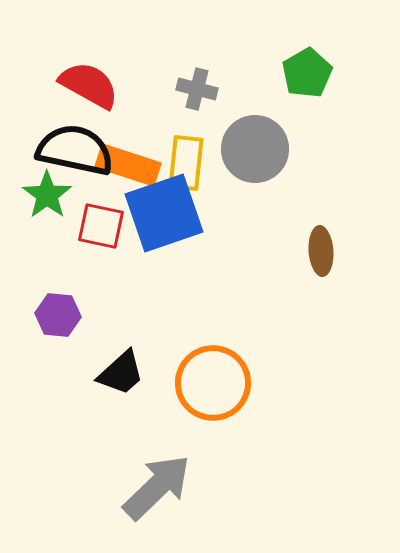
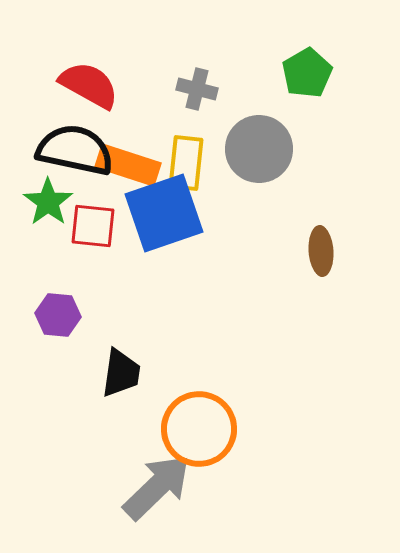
gray circle: moved 4 px right
green star: moved 1 px right, 7 px down
red square: moved 8 px left; rotated 6 degrees counterclockwise
black trapezoid: rotated 40 degrees counterclockwise
orange circle: moved 14 px left, 46 px down
